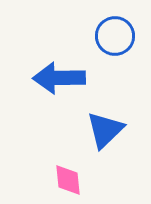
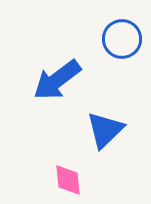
blue circle: moved 7 px right, 3 px down
blue arrow: moved 2 px left, 2 px down; rotated 36 degrees counterclockwise
